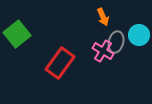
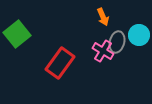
gray ellipse: moved 1 px right
